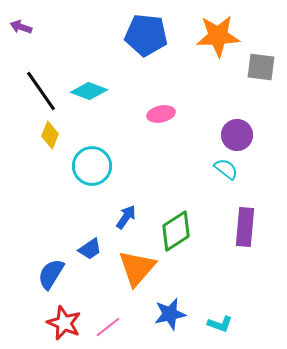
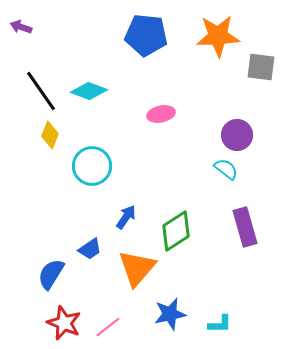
purple rectangle: rotated 21 degrees counterclockwise
cyan L-shape: rotated 20 degrees counterclockwise
